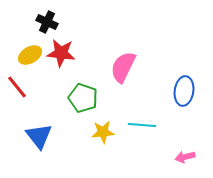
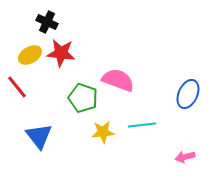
pink semicircle: moved 5 px left, 13 px down; rotated 84 degrees clockwise
blue ellipse: moved 4 px right, 3 px down; rotated 16 degrees clockwise
cyan line: rotated 12 degrees counterclockwise
